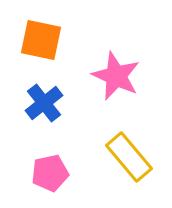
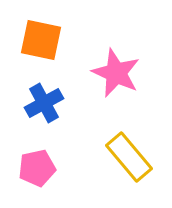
pink star: moved 3 px up
blue cross: rotated 9 degrees clockwise
pink pentagon: moved 13 px left, 5 px up
